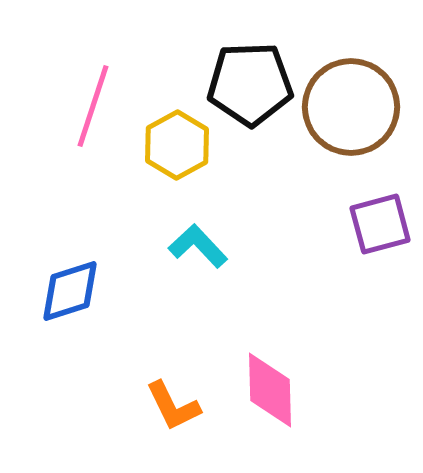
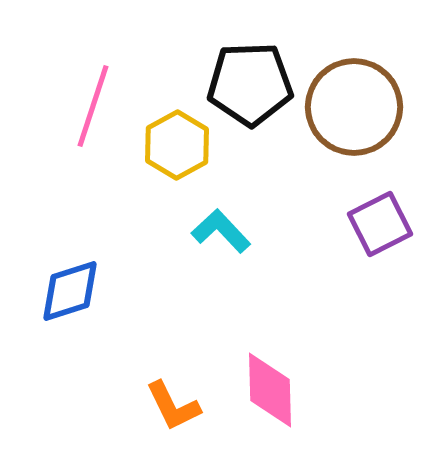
brown circle: moved 3 px right
purple square: rotated 12 degrees counterclockwise
cyan L-shape: moved 23 px right, 15 px up
